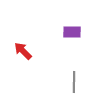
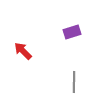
purple rectangle: rotated 18 degrees counterclockwise
